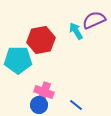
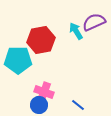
purple semicircle: moved 2 px down
blue line: moved 2 px right
